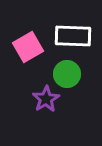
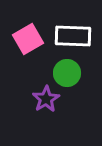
pink square: moved 8 px up
green circle: moved 1 px up
